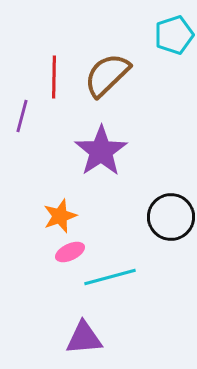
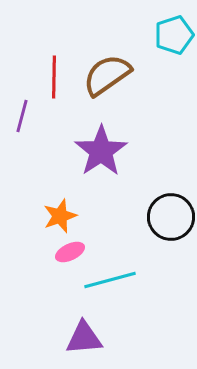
brown semicircle: rotated 9 degrees clockwise
cyan line: moved 3 px down
